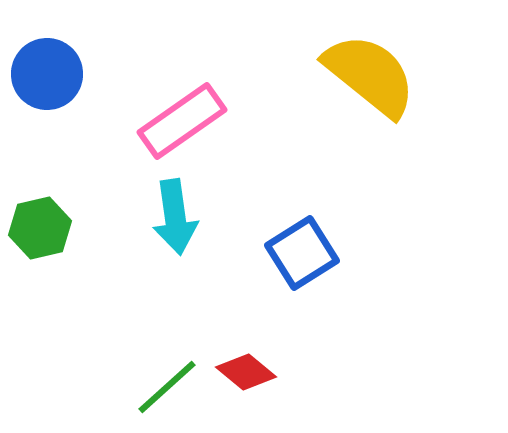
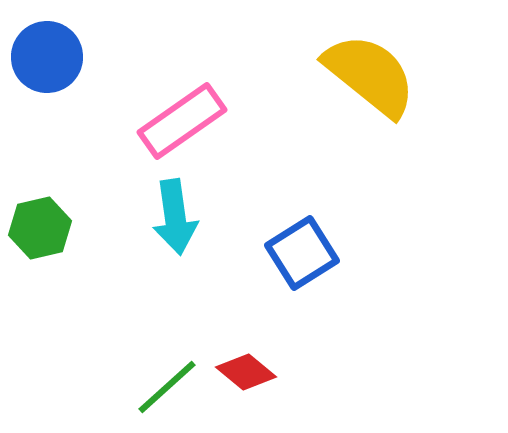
blue circle: moved 17 px up
